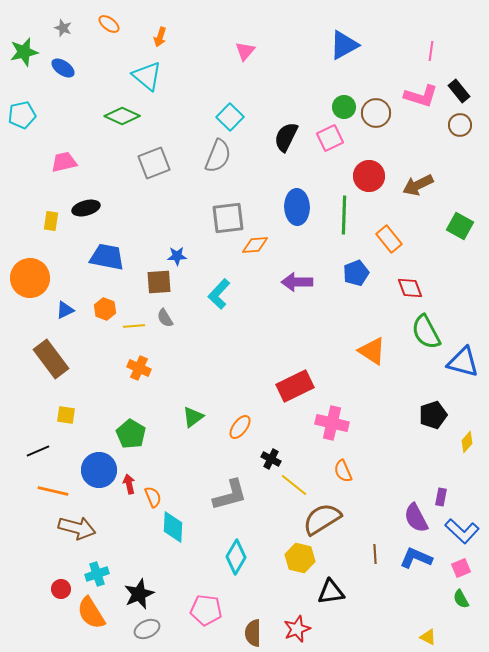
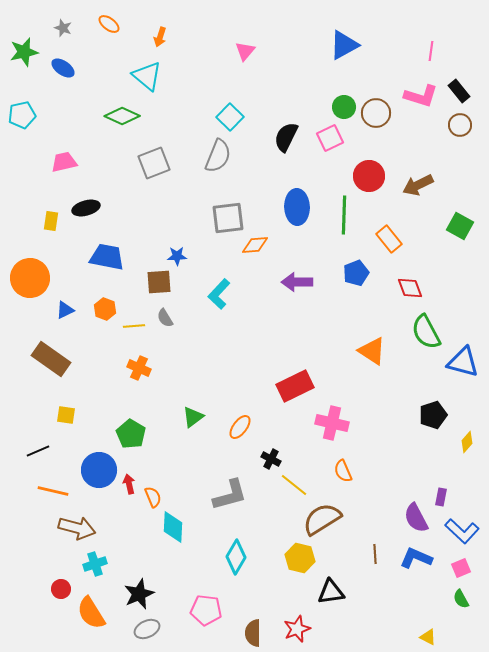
brown rectangle at (51, 359): rotated 18 degrees counterclockwise
cyan cross at (97, 574): moved 2 px left, 10 px up
